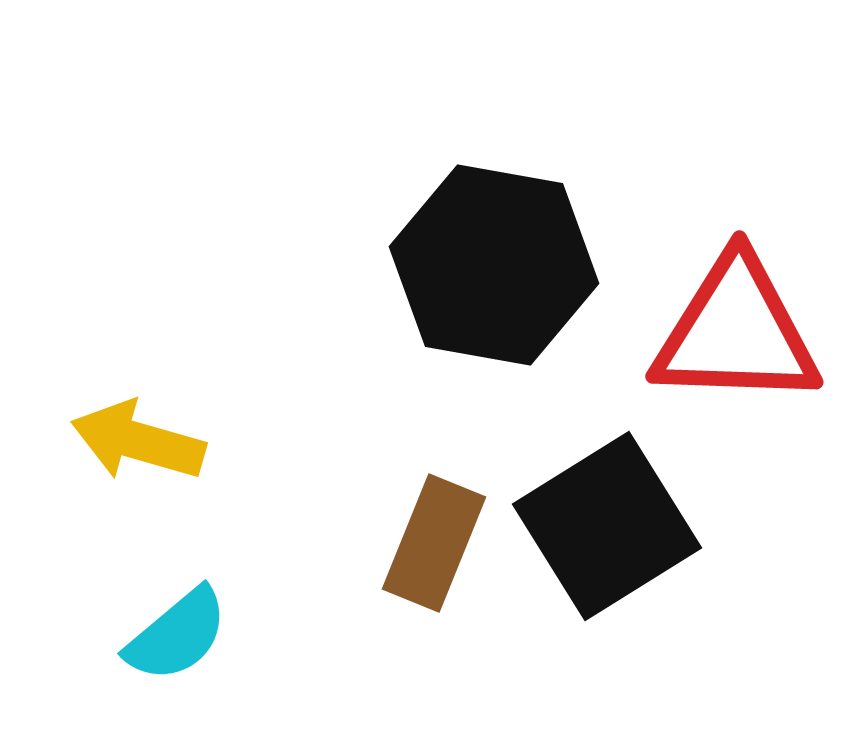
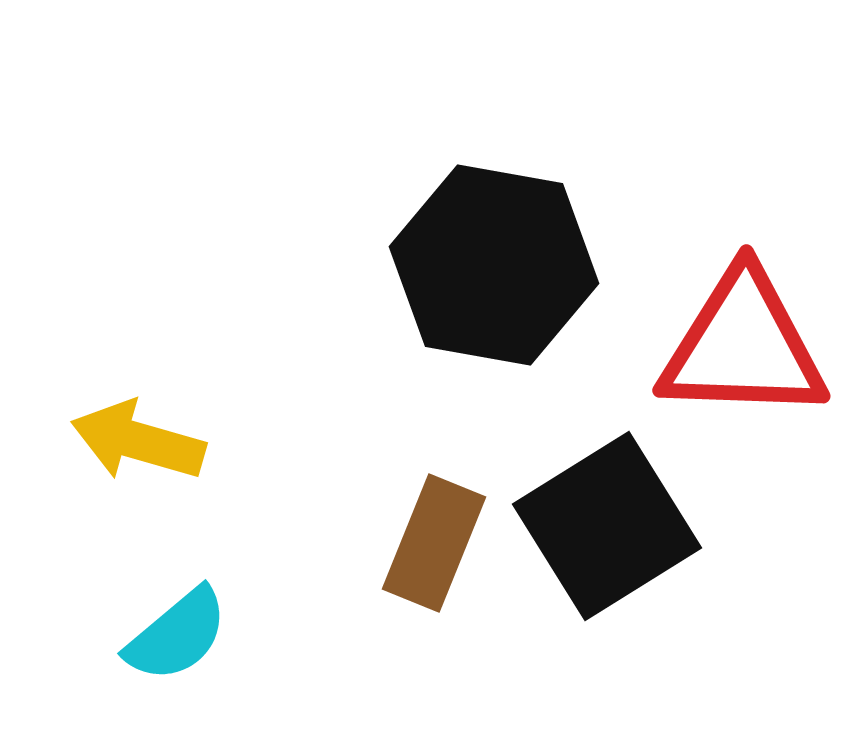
red triangle: moved 7 px right, 14 px down
